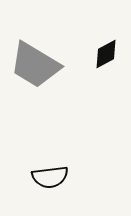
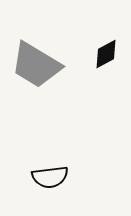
gray trapezoid: moved 1 px right
